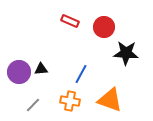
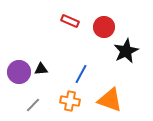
black star: moved 2 px up; rotated 30 degrees counterclockwise
